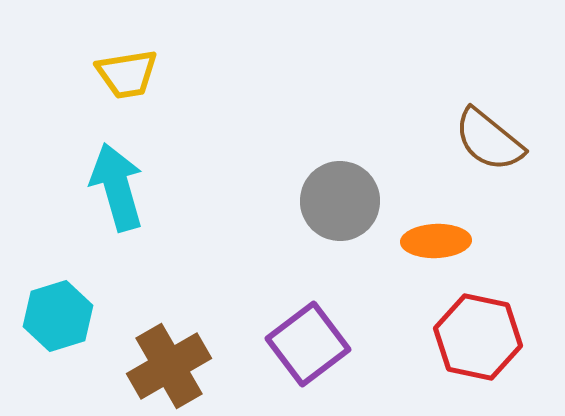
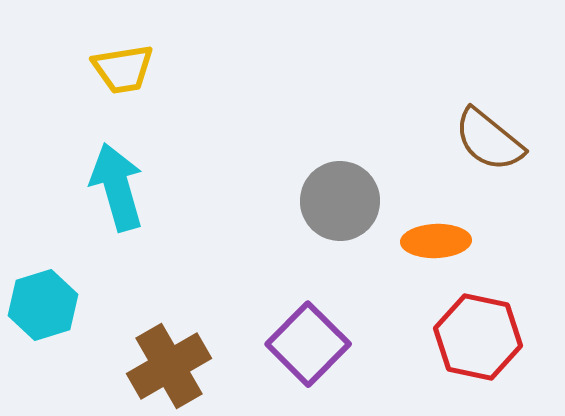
yellow trapezoid: moved 4 px left, 5 px up
cyan hexagon: moved 15 px left, 11 px up
purple square: rotated 8 degrees counterclockwise
